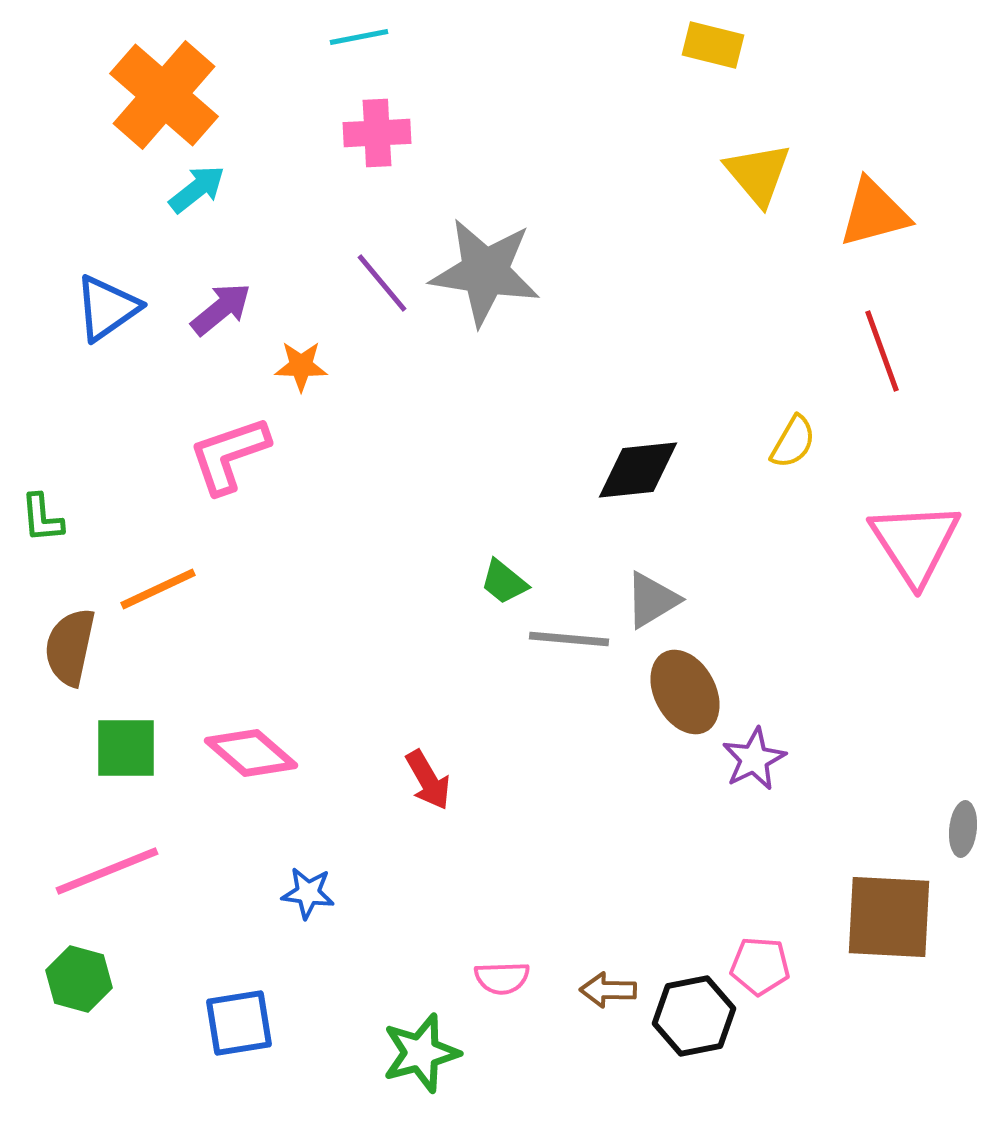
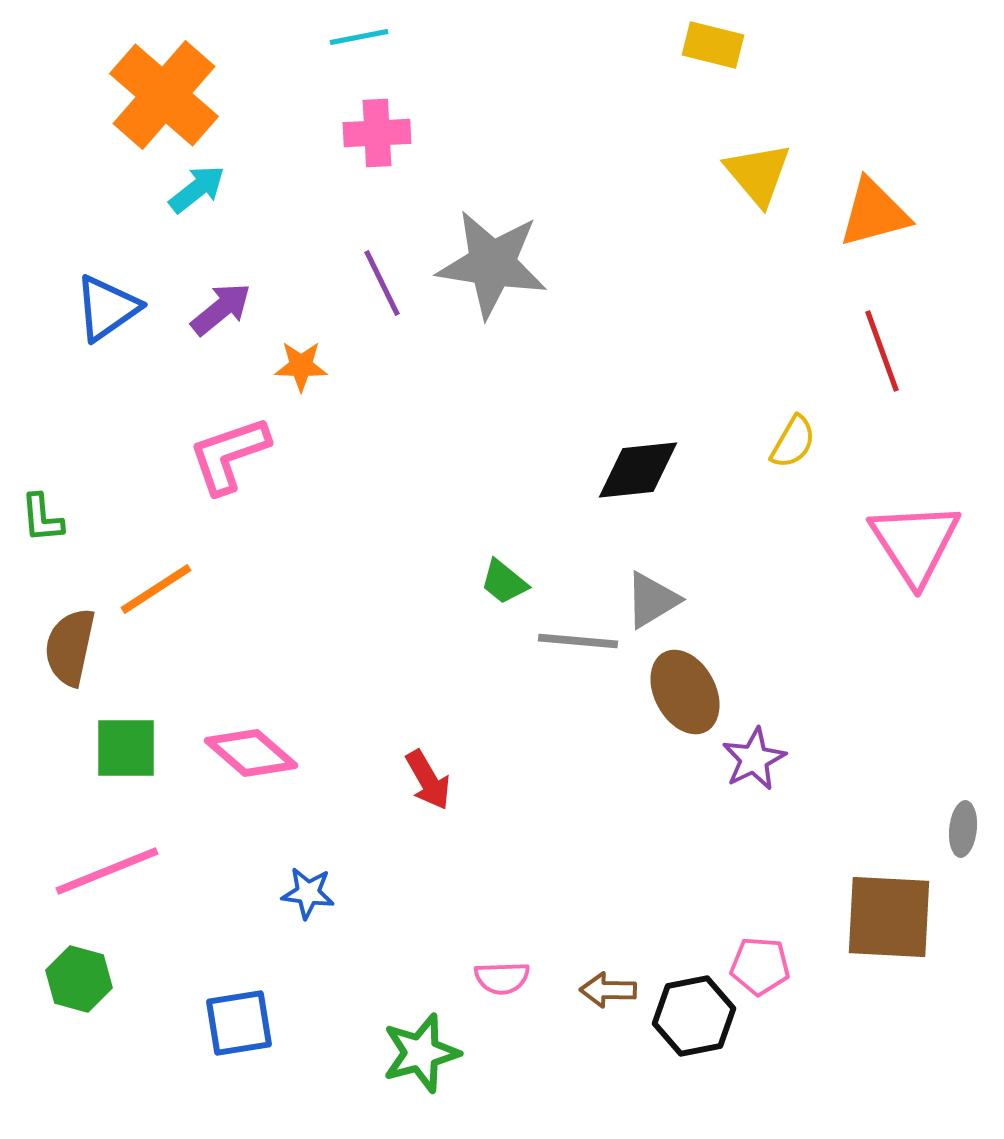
gray star: moved 7 px right, 8 px up
purple line: rotated 14 degrees clockwise
orange line: moved 2 px left; rotated 8 degrees counterclockwise
gray line: moved 9 px right, 2 px down
